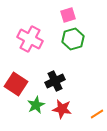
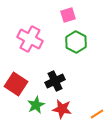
green hexagon: moved 3 px right, 3 px down; rotated 15 degrees counterclockwise
